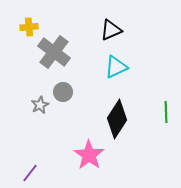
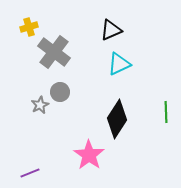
yellow cross: rotated 12 degrees counterclockwise
cyan triangle: moved 3 px right, 3 px up
gray circle: moved 3 px left
purple line: rotated 30 degrees clockwise
